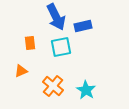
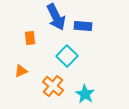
blue rectangle: rotated 18 degrees clockwise
orange rectangle: moved 5 px up
cyan square: moved 6 px right, 9 px down; rotated 35 degrees counterclockwise
cyan star: moved 1 px left, 4 px down
